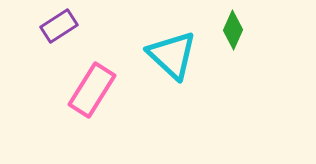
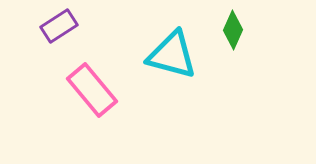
cyan triangle: rotated 28 degrees counterclockwise
pink rectangle: rotated 72 degrees counterclockwise
